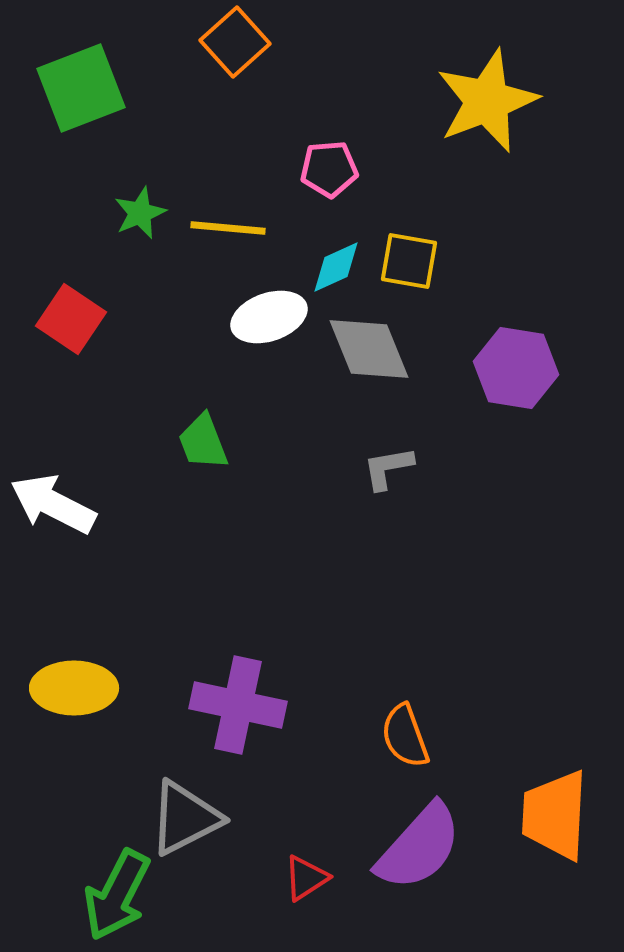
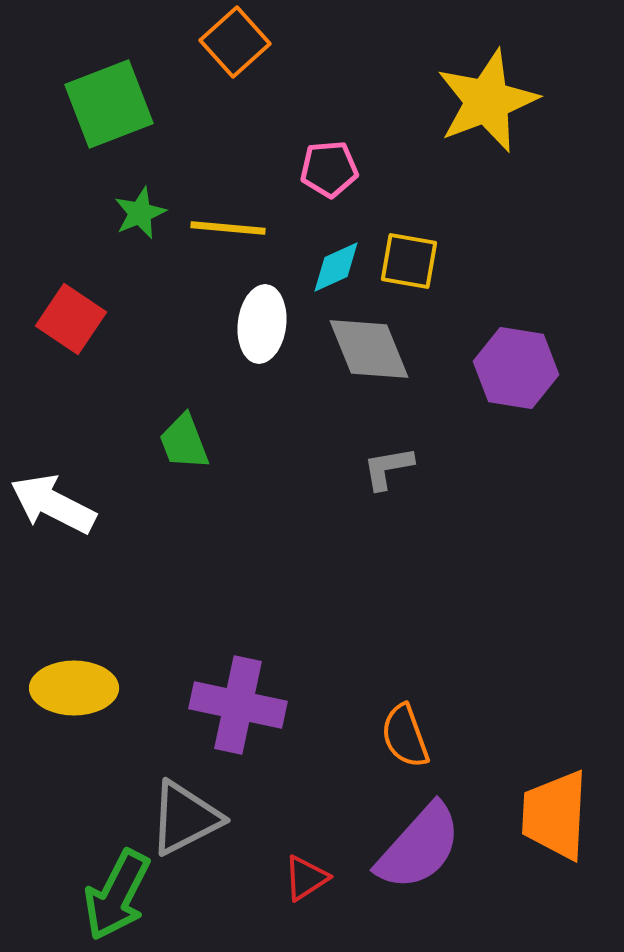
green square: moved 28 px right, 16 px down
white ellipse: moved 7 px left, 7 px down; rotated 64 degrees counterclockwise
green trapezoid: moved 19 px left
